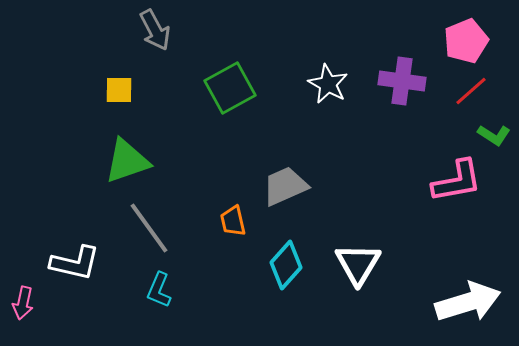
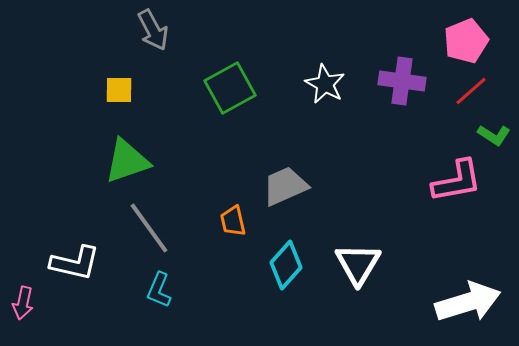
gray arrow: moved 2 px left
white star: moved 3 px left
